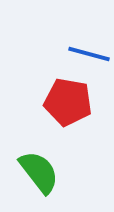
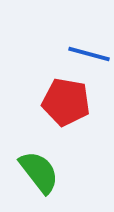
red pentagon: moved 2 px left
